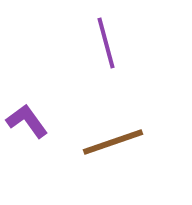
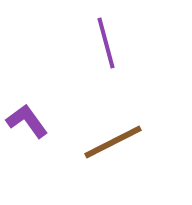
brown line: rotated 8 degrees counterclockwise
